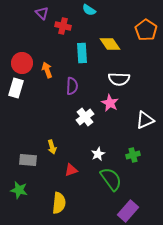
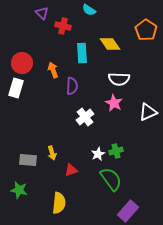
orange arrow: moved 6 px right
pink star: moved 4 px right
white triangle: moved 3 px right, 8 px up
yellow arrow: moved 6 px down
green cross: moved 17 px left, 4 px up
